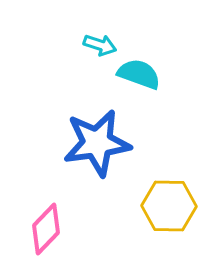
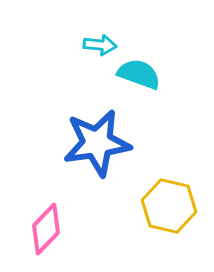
cyan arrow: rotated 12 degrees counterclockwise
yellow hexagon: rotated 12 degrees clockwise
